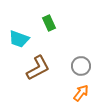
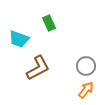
gray circle: moved 5 px right
orange arrow: moved 5 px right, 3 px up
